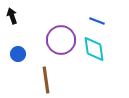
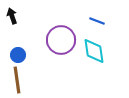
cyan diamond: moved 2 px down
blue circle: moved 1 px down
brown line: moved 29 px left
